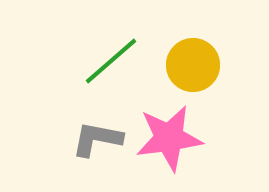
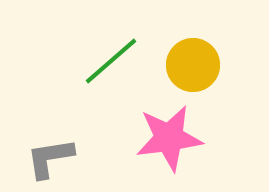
gray L-shape: moved 47 px left, 19 px down; rotated 20 degrees counterclockwise
